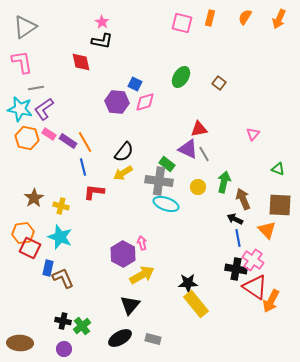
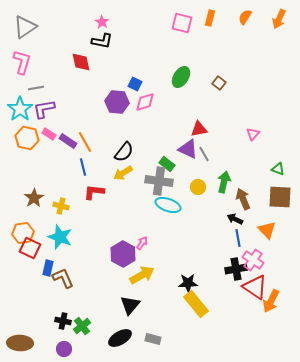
pink L-shape at (22, 62): rotated 25 degrees clockwise
cyan star at (20, 109): rotated 25 degrees clockwise
purple L-shape at (44, 109): rotated 25 degrees clockwise
cyan ellipse at (166, 204): moved 2 px right, 1 px down
brown square at (280, 205): moved 8 px up
pink arrow at (142, 243): rotated 48 degrees clockwise
black cross at (236, 269): rotated 20 degrees counterclockwise
